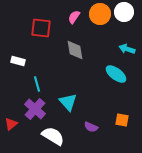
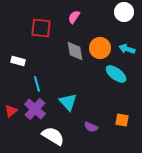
orange circle: moved 34 px down
gray diamond: moved 1 px down
red triangle: moved 13 px up
